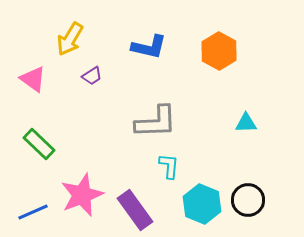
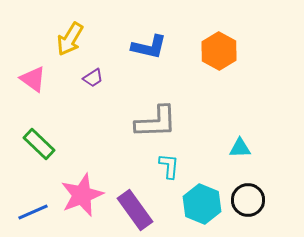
purple trapezoid: moved 1 px right, 2 px down
cyan triangle: moved 6 px left, 25 px down
